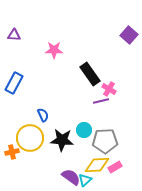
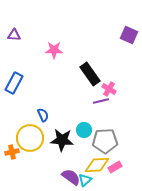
purple square: rotated 18 degrees counterclockwise
